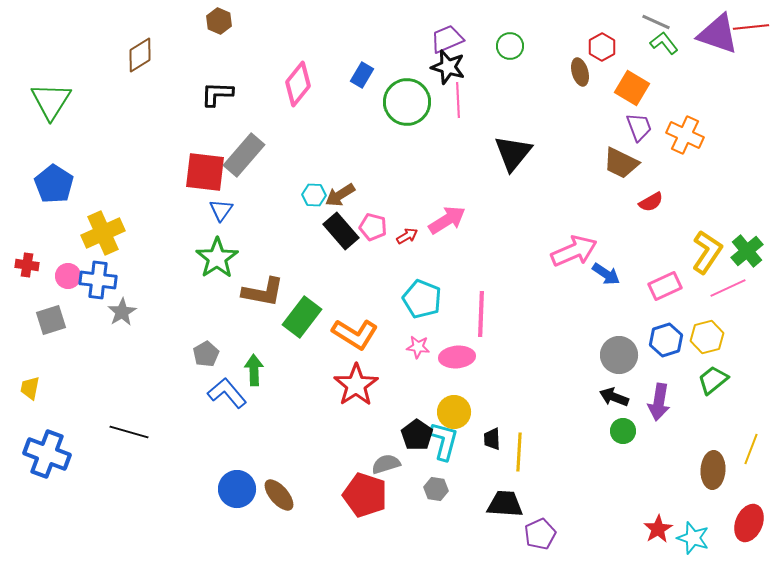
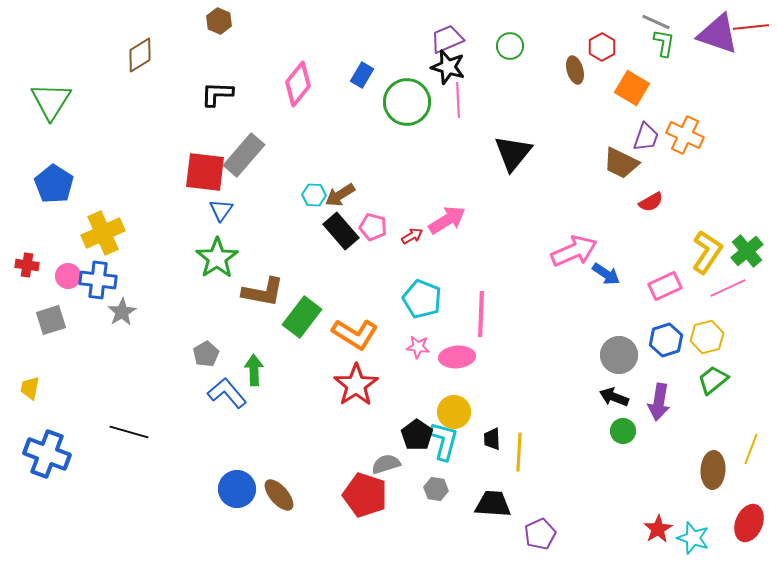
green L-shape at (664, 43): rotated 48 degrees clockwise
brown ellipse at (580, 72): moved 5 px left, 2 px up
purple trapezoid at (639, 127): moved 7 px right, 10 px down; rotated 40 degrees clockwise
red arrow at (407, 236): moved 5 px right
black trapezoid at (505, 504): moved 12 px left
